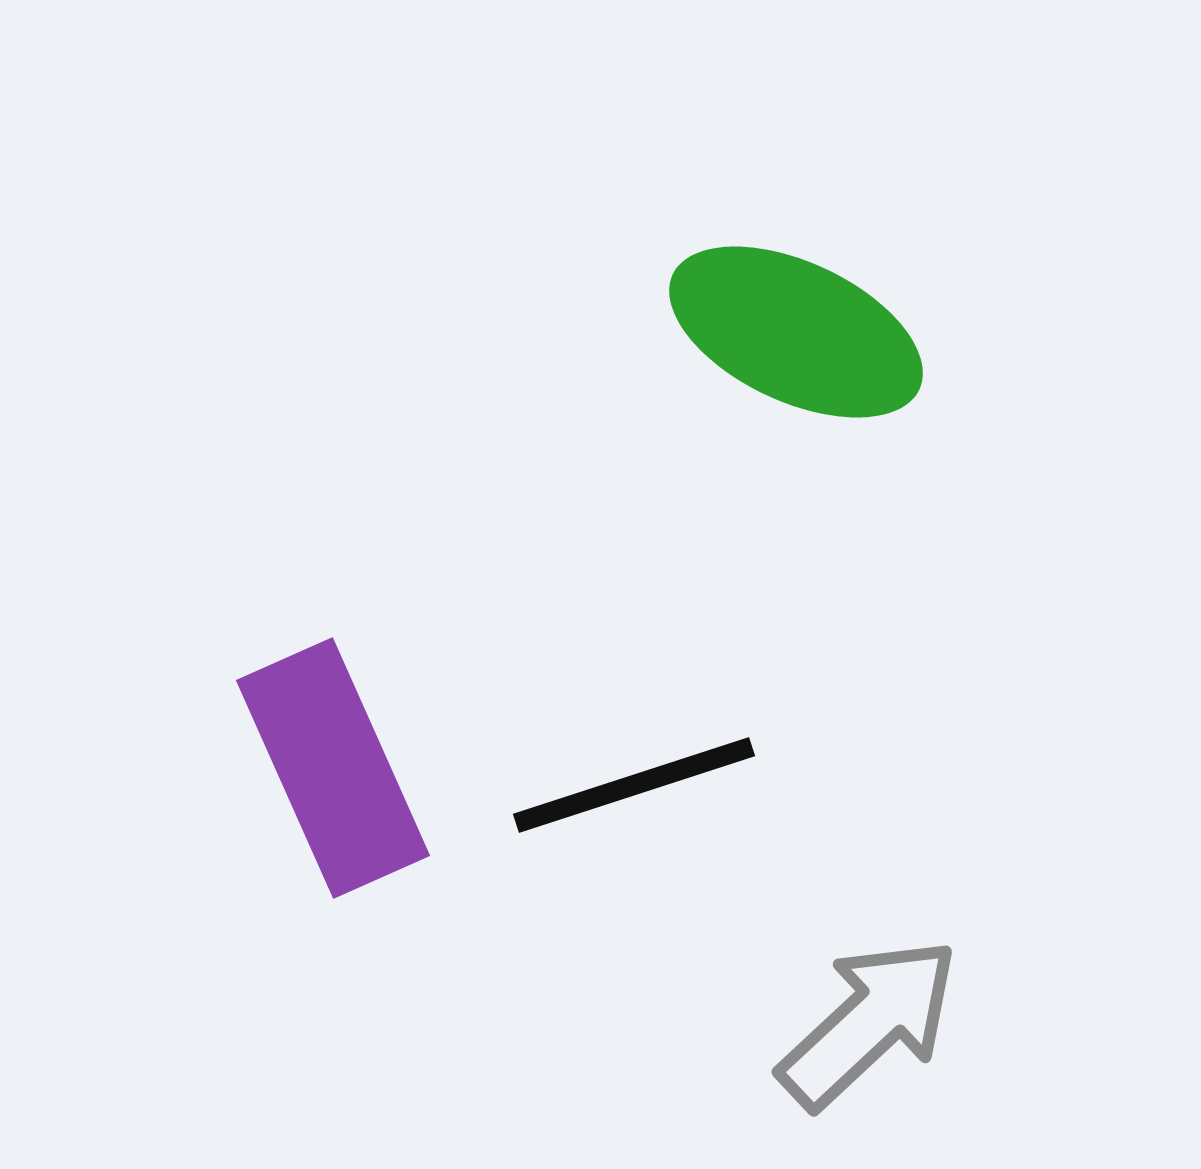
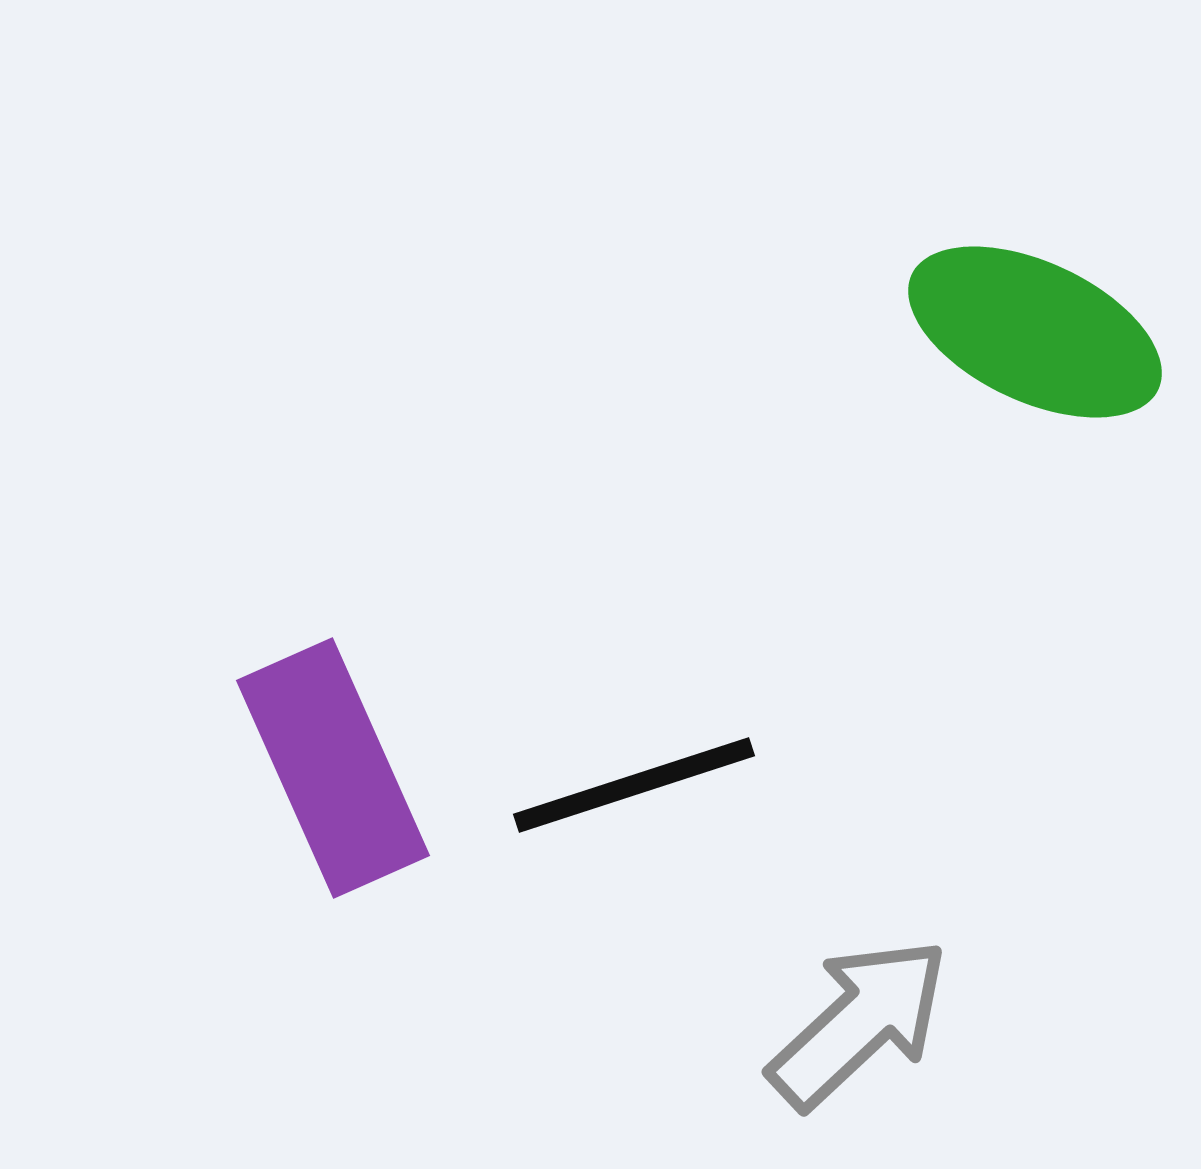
green ellipse: moved 239 px right
gray arrow: moved 10 px left
